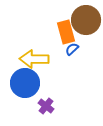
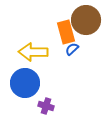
yellow arrow: moved 1 px left, 7 px up
purple cross: rotated 21 degrees counterclockwise
